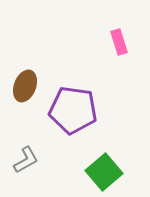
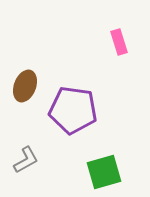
green square: rotated 24 degrees clockwise
